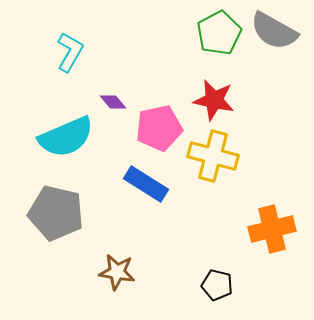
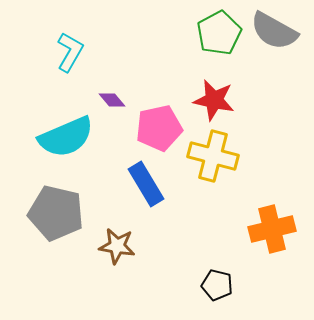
purple diamond: moved 1 px left, 2 px up
blue rectangle: rotated 27 degrees clockwise
brown star: moved 26 px up
